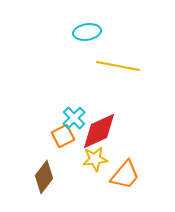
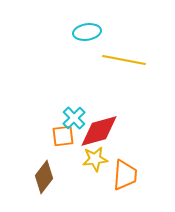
yellow line: moved 6 px right, 6 px up
red diamond: rotated 9 degrees clockwise
orange square: rotated 20 degrees clockwise
orange trapezoid: rotated 36 degrees counterclockwise
